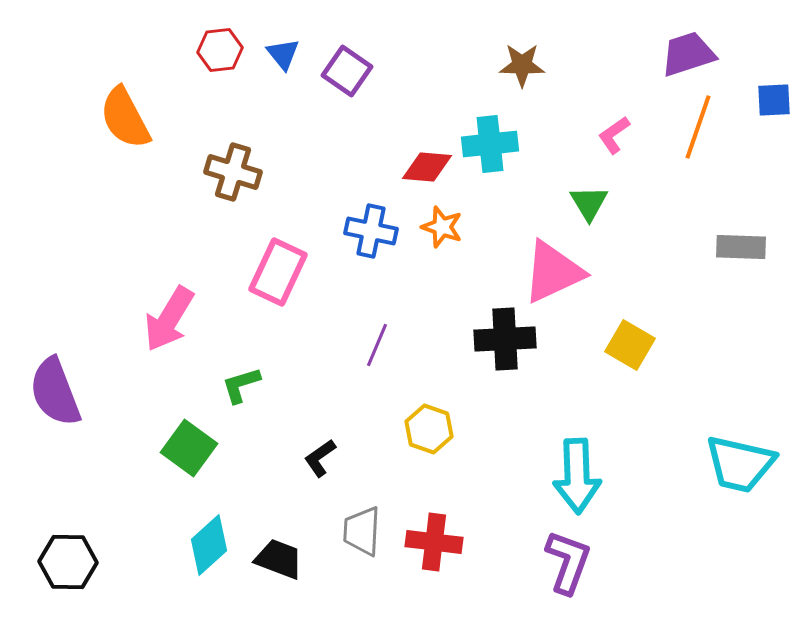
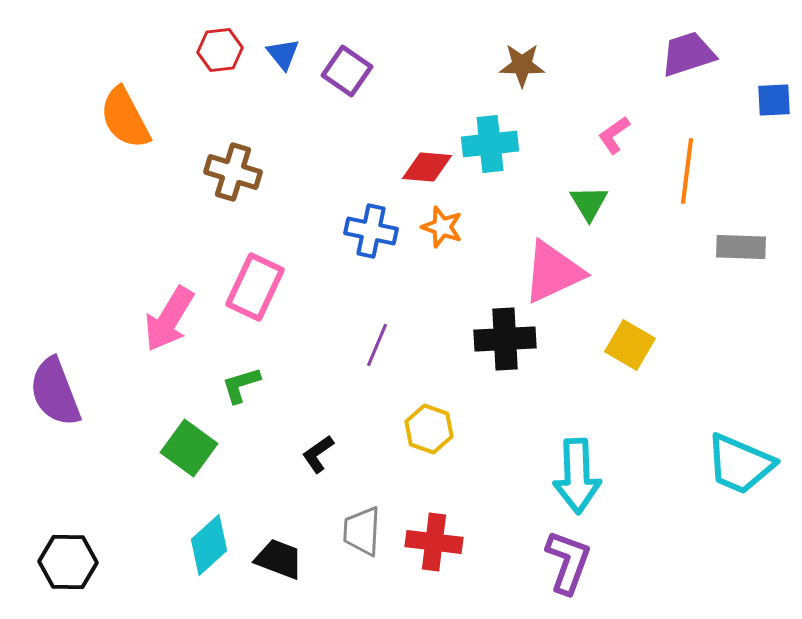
orange line: moved 11 px left, 44 px down; rotated 12 degrees counterclockwise
pink rectangle: moved 23 px left, 15 px down
black L-shape: moved 2 px left, 4 px up
cyan trapezoid: rotated 10 degrees clockwise
